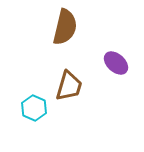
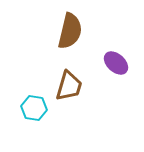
brown semicircle: moved 5 px right, 4 px down
cyan hexagon: rotated 15 degrees counterclockwise
